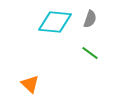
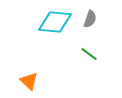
green line: moved 1 px left, 1 px down
orange triangle: moved 1 px left, 3 px up
